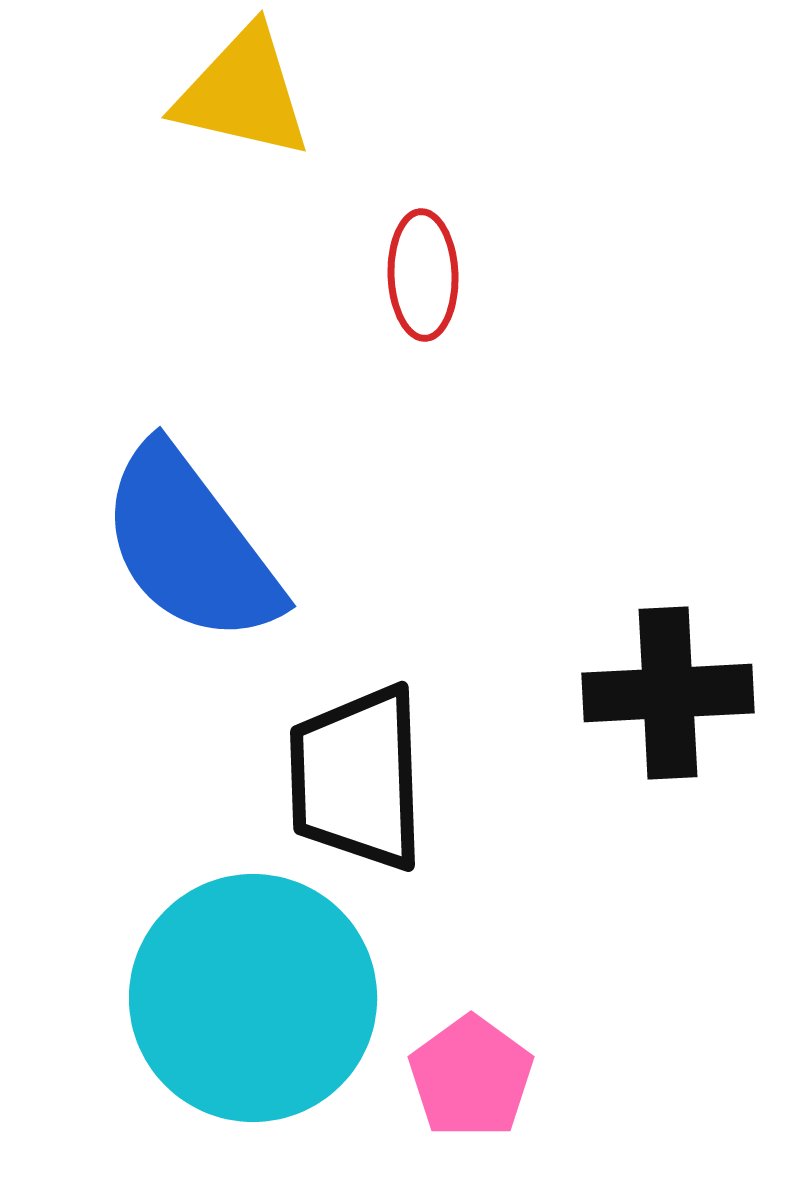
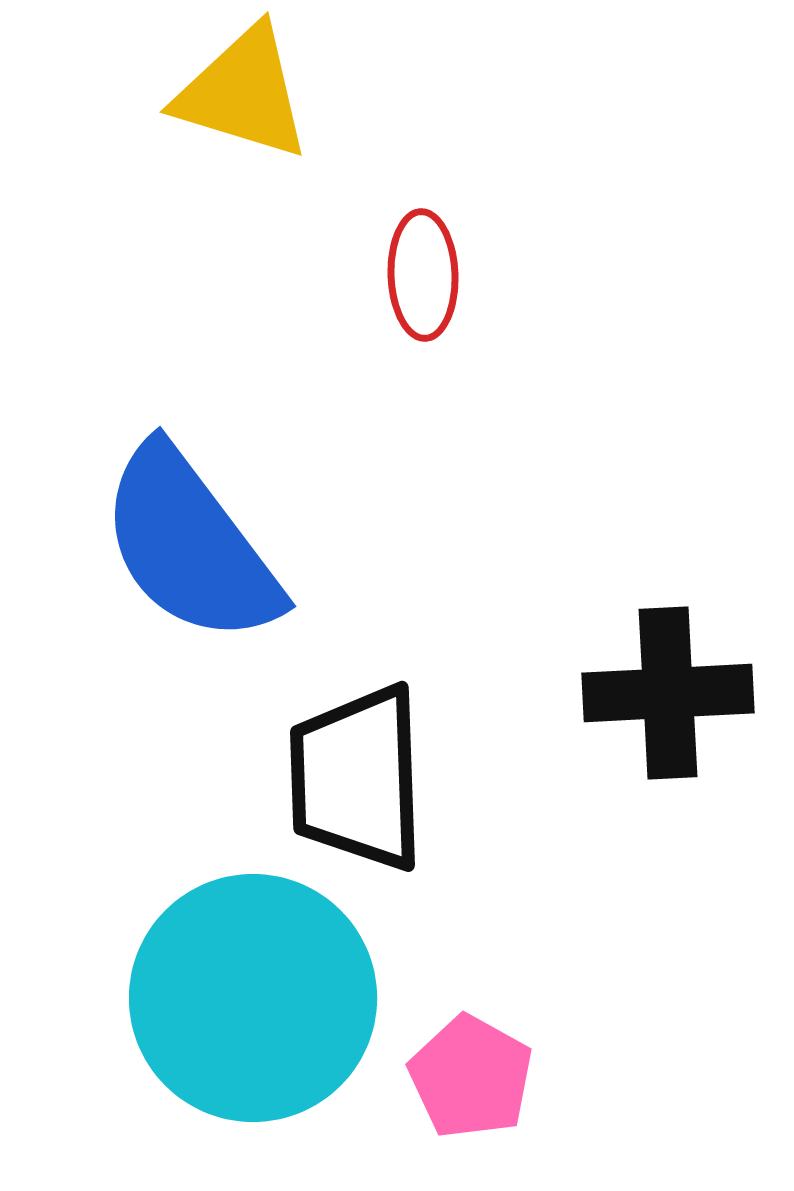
yellow triangle: rotated 4 degrees clockwise
pink pentagon: rotated 7 degrees counterclockwise
